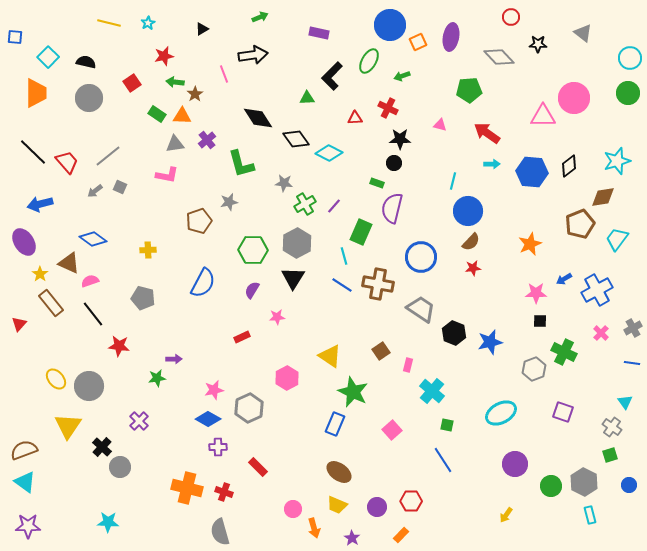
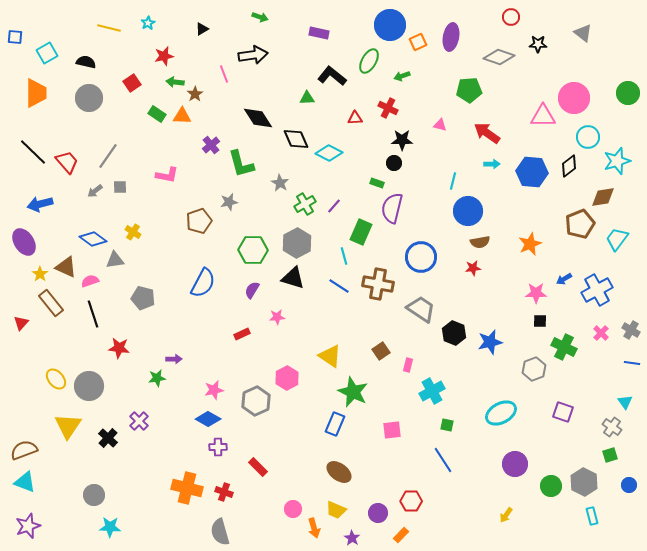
green arrow at (260, 17): rotated 42 degrees clockwise
yellow line at (109, 23): moved 5 px down
cyan square at (48, 57): moved 1 px left, 4 px up; rotated 15 degrees clockwise
gray diamond at (499, 57): rotated 28 degrees counterclockwise
cyan circle at (630, 58): moved 42 px left, 79 px down
black L-shape at (332, 76): rotated 84 degrees clockwise
black diamond at (296, 139): rotated 12 degrees clockwise
black star at (400, 139): moved 2 px right, 1 px down
purple cross at (207, 140): moved 4 px right, 5 px down
gray triangle at (175, 144): moved 60 px left, 116 px down
gray line at (108, 156): rotated 16 degrees counterclockwise
gray star at (284, 183): moved 4 px left; rotated 24 degrees clockwise
gray square at (120, 187): rotated 24 degrees counterclockwise
brown semicircle at (471, 242): moved 9 px right; rotated 36 degrees clockwise
yellow cross at (148, 250): moved 15 px left, 18 px up; rotated 35 degrees clockwise
brown triangle at (69, 263): moved 3 px left, 4 px down
black triangle at (293, 278): rotated 45 degrees counterclockwise
blue line at (342, 285): moved 3 px left, 1 px down
black line at (93, 314): rotated 20 degrees clockwise
red triangle at (19, 324): moved 2 px right, 1 px up
gray cross at (633, 328): moved 2 px left, 2 px down; rotated 30 degrees counterclockwise
red rectangle at (242, 337): moved 3 px up
red star at (119, 346): moved 2 px down
green cross at (564, 352): moved 5 px up
cyan cross at (432, 391): rotated 20 degrees clockwise
gray hexagon at (249, 408): moved 7 px right, 7 px up
pink square at (392, 430): rotated 36 degrees clockwise
black cross at (102, 447): moved 6 px right, 9 px up
gray circle at (120, 467): moved 26 px left, 28 px down
cyan triangle at (25, 482): rotated 15 degrees counterclockwise
yellow trapezoid at (337, 505): moved 1 px left, 5 px down
purple circle at (377, 507): moved 1 px right, 6 px down
cyan rectangle at (590, 515): moved 2 px right, 1 px down
cyan star at (108, 522): moved 2 px right, 5 px down
purple star at (28, 526): rotated 20 degrees counterclockwise
